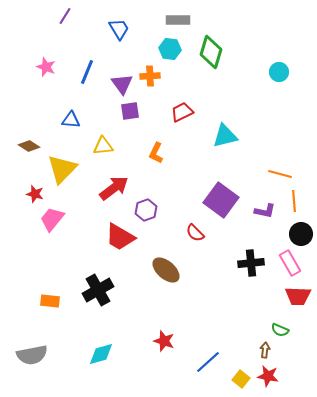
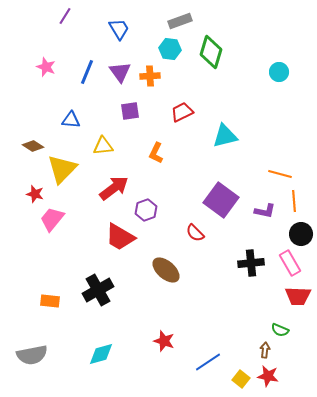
gray rectangle at (178, 20): moved 2 px right, 1 px down; rotated 20 degrees counterclockwise
purple triangle at (122, 84): moved 2 px left, 12 px up
brown diamond at (29, 146): moved 4 px right
blue line at (208, 362): rotated 8 degrees clockwise
